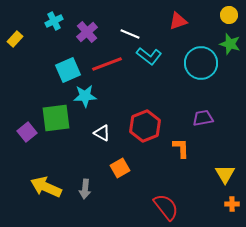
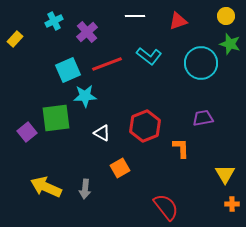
yellow circle: moved 3 px left, 1 px down
white line: moved 5 px right, 18 px up; rotated 24 degrees counterclockwise
